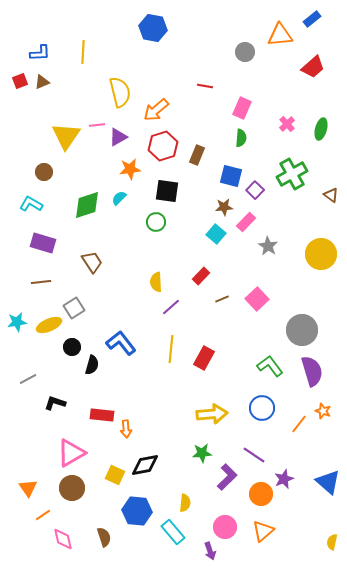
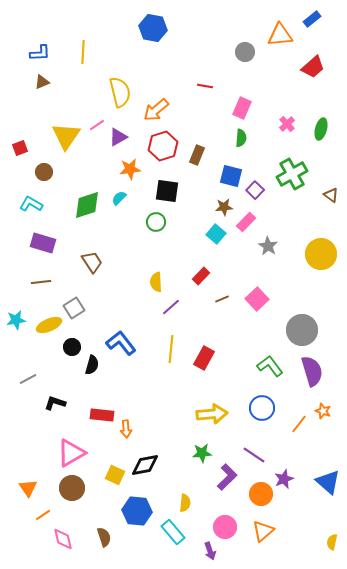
red square at (20, 81): moved 67 px down
pink line at (97, 125): rotated 28 degrees counterclockwise
cyan star at (17, 322): moved 1 px left, 2 px up
